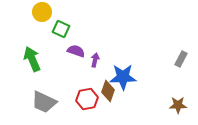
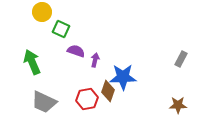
green arrow: moved 3 px down
